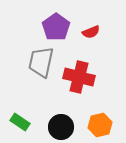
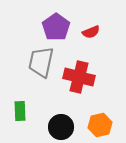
green rectangle: moved 11 px up; rotated 54 degrees clockwise
